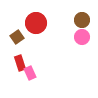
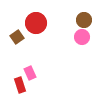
brown circle: moved 2 px right
red rectangle: moved 22 px down
